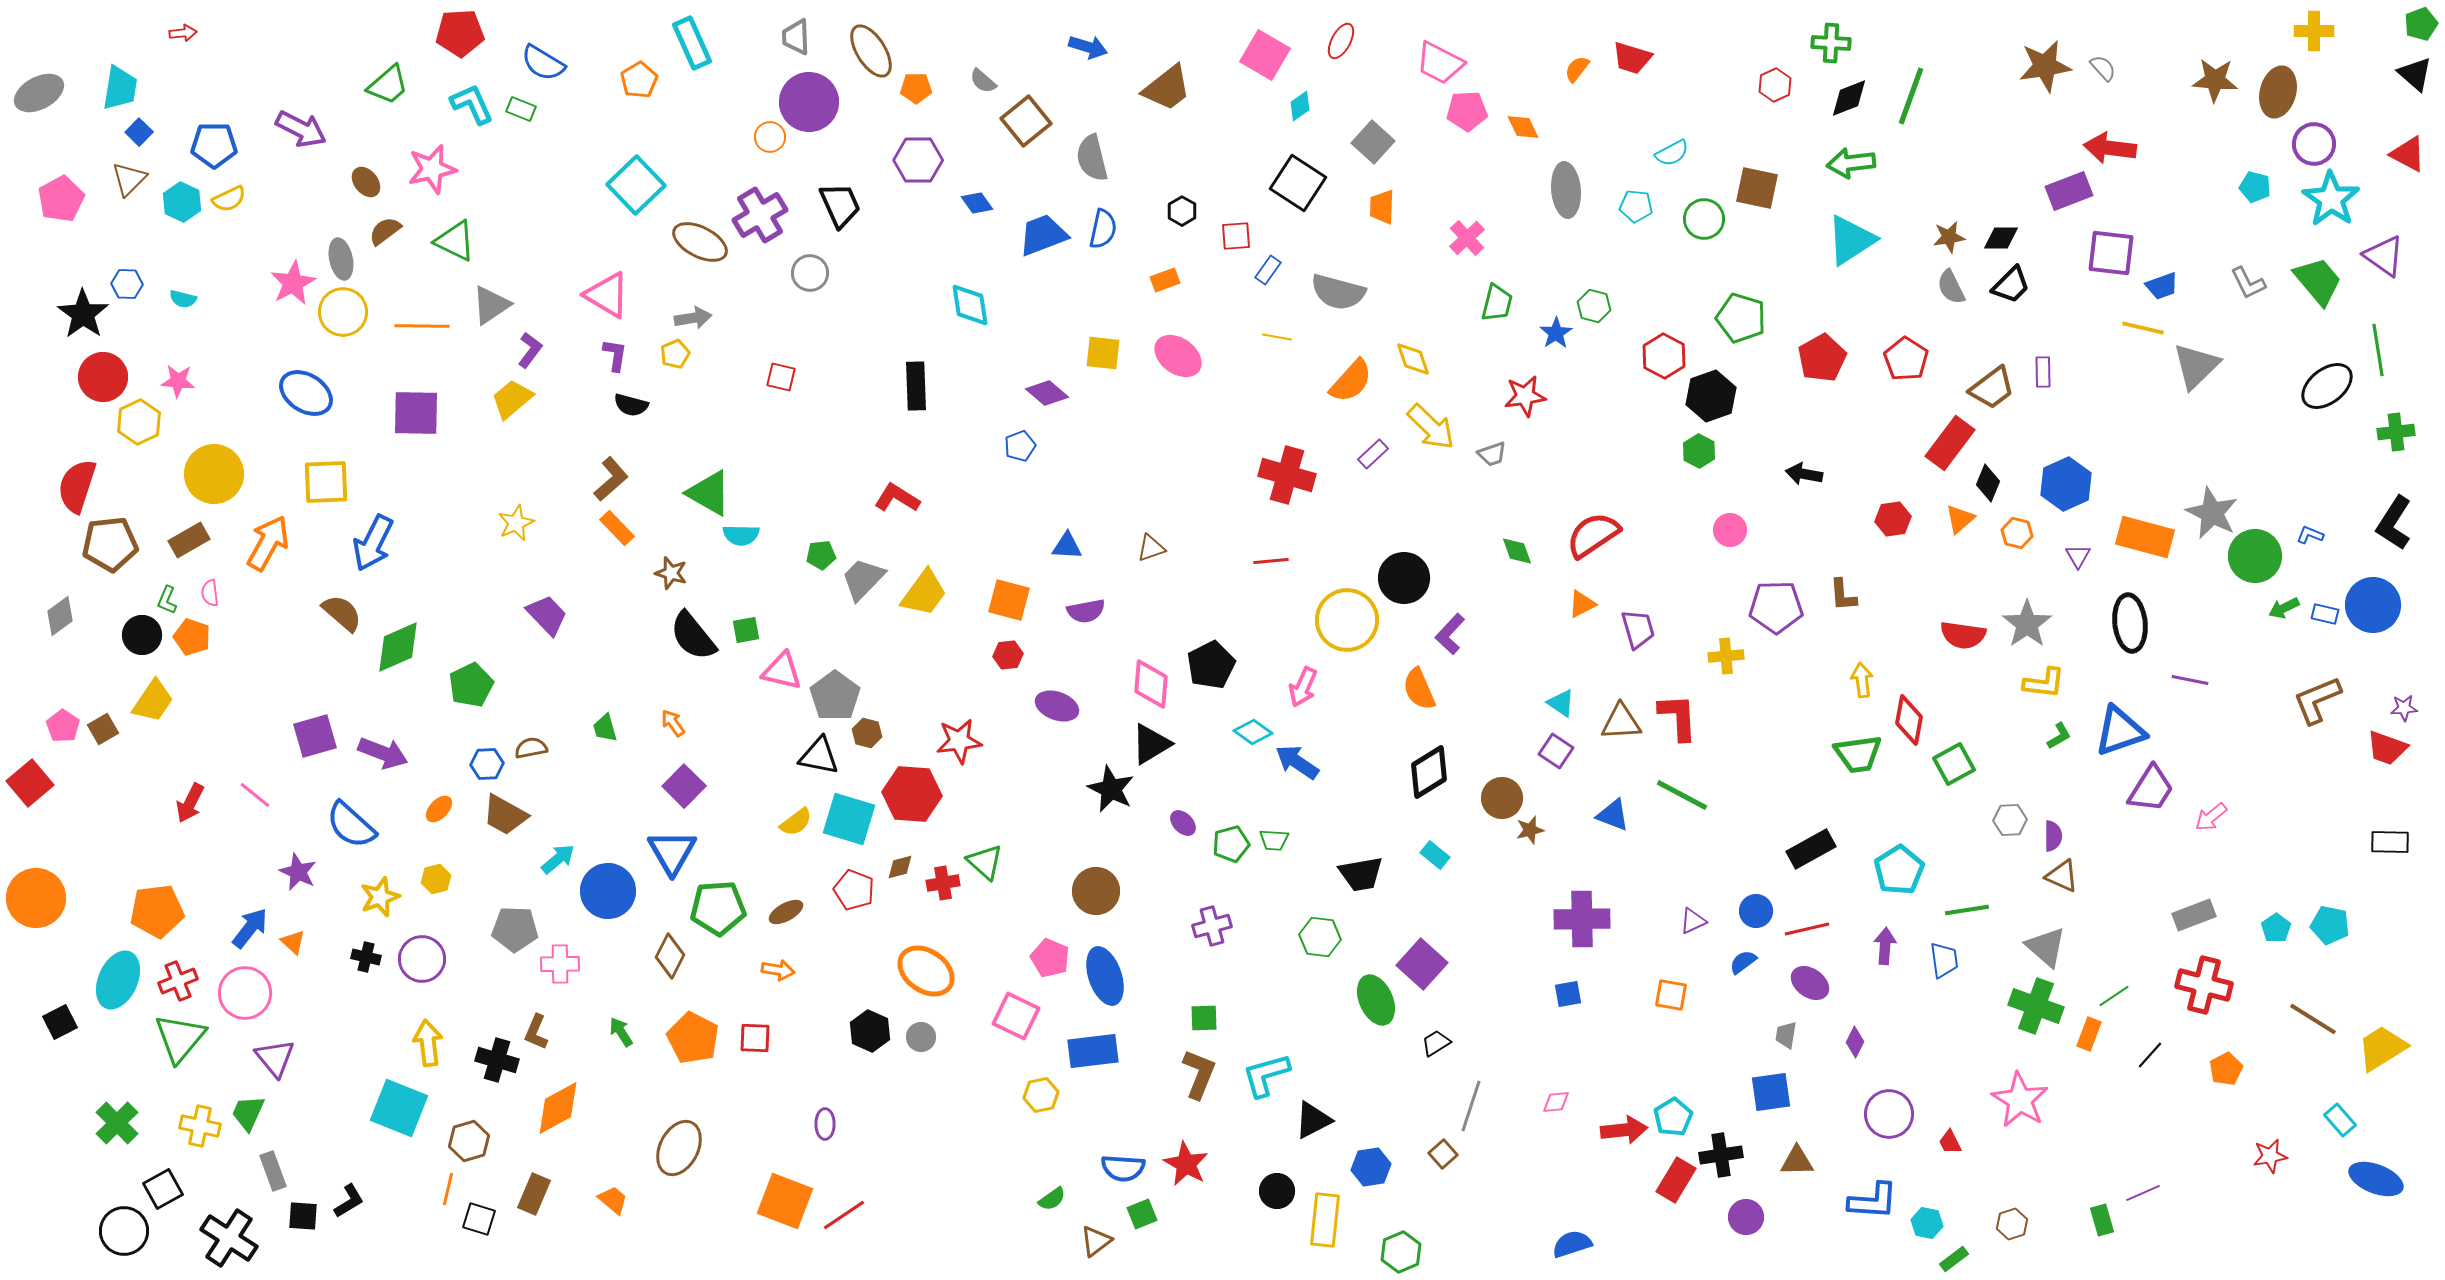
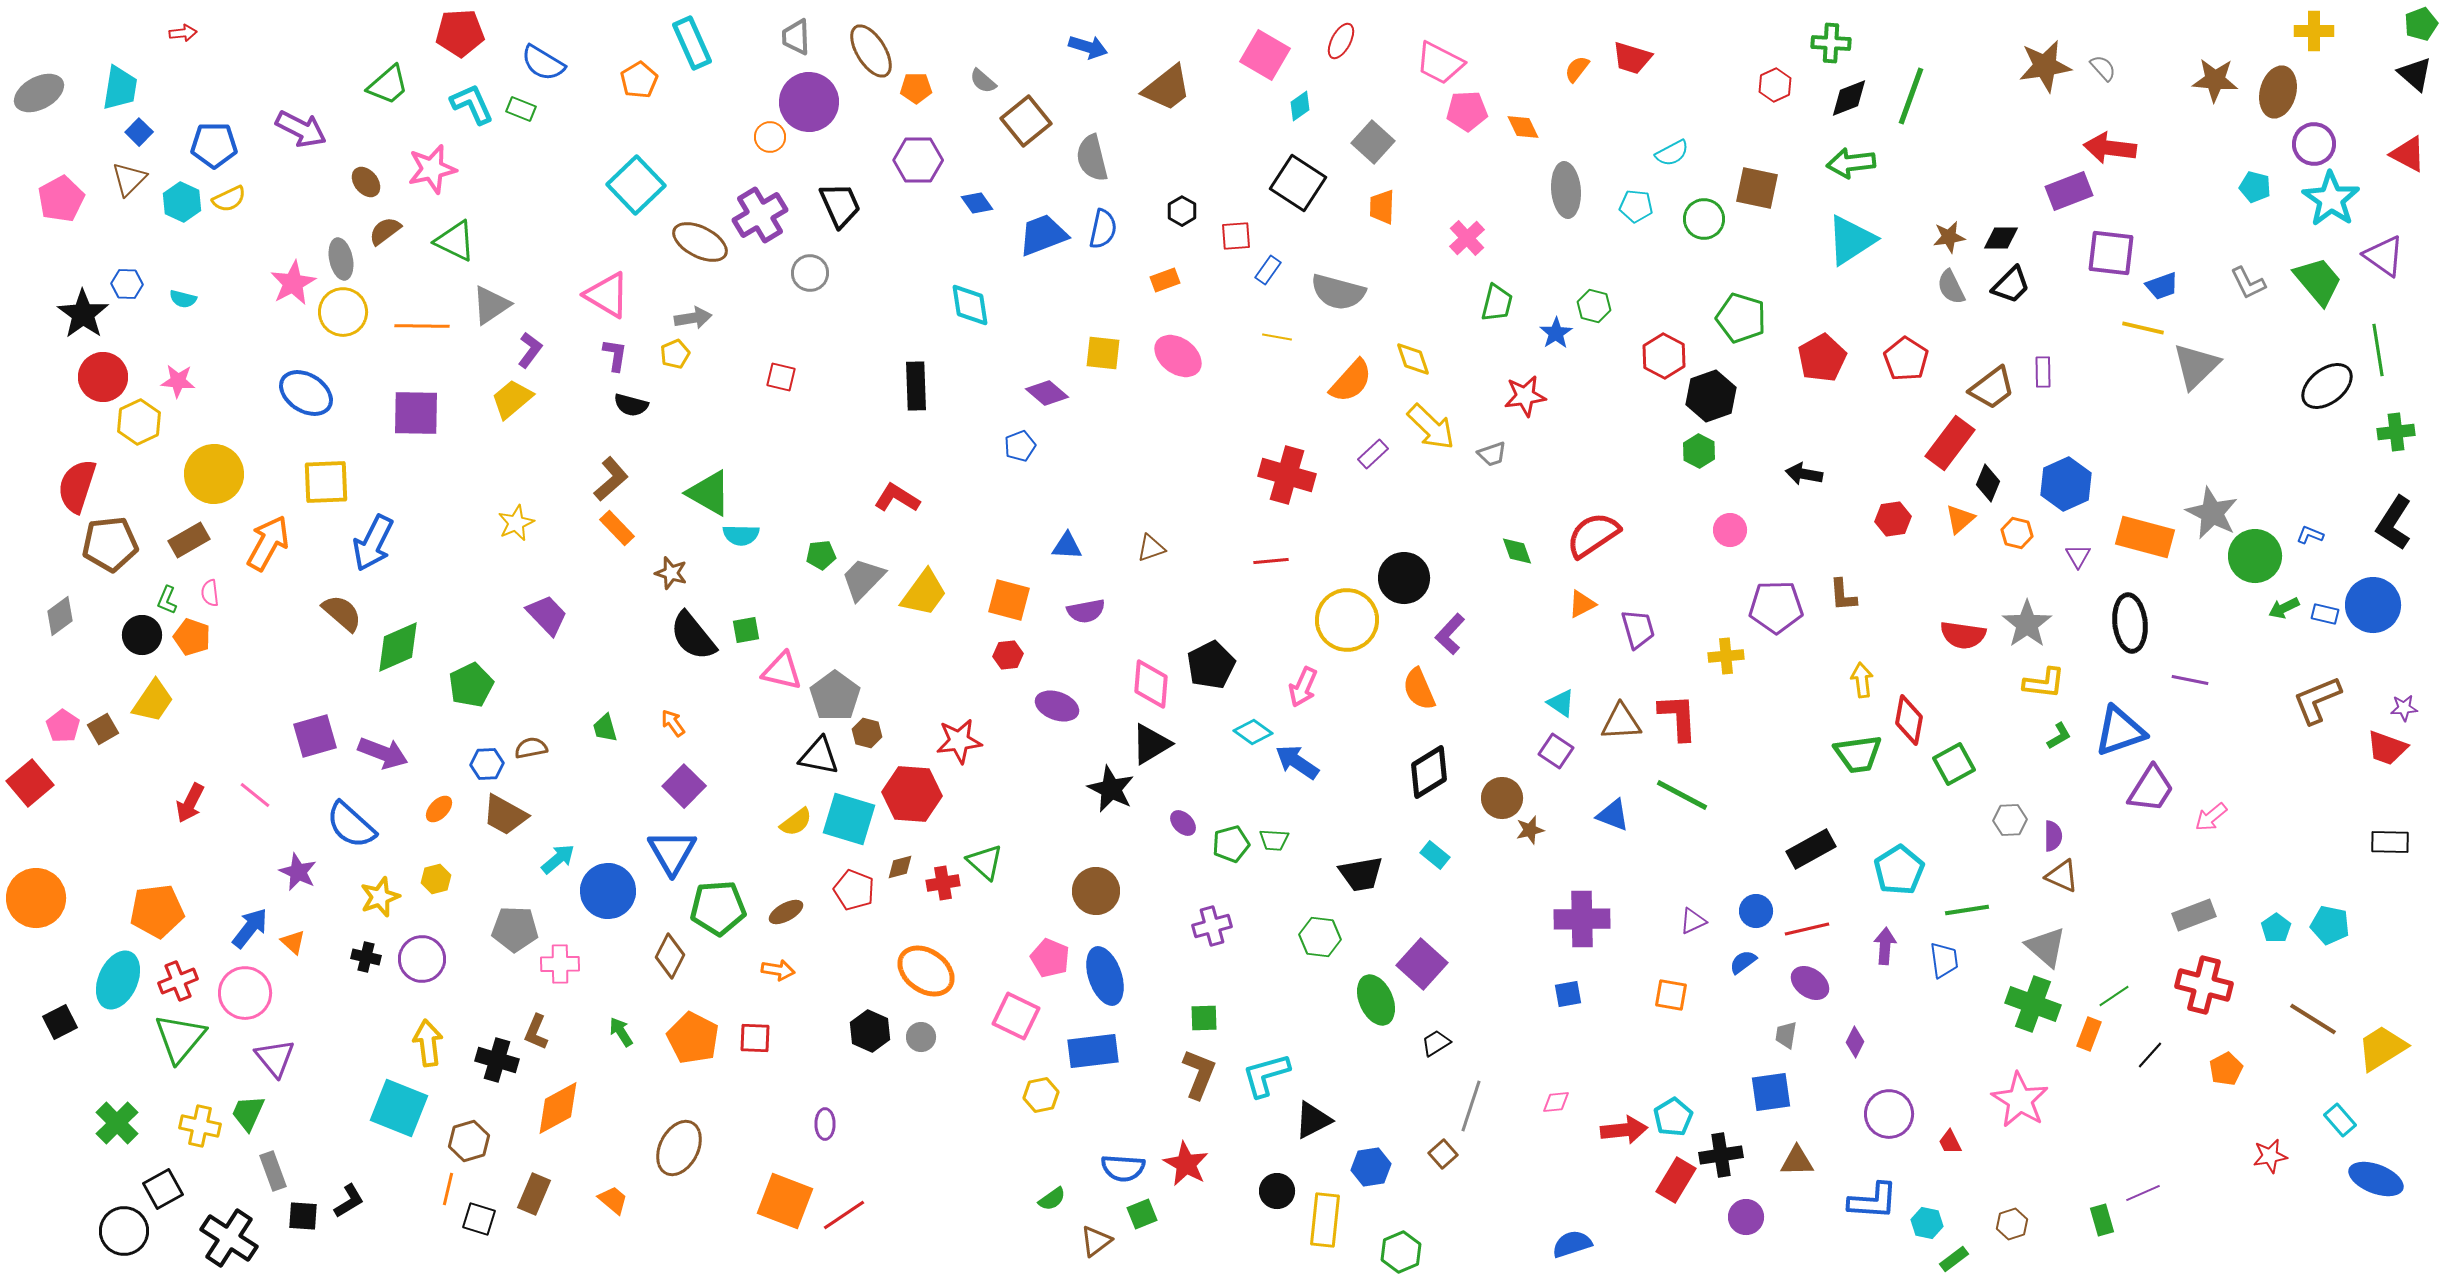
green cross at (2036, 1006): moved 3 px left, 2 px up
